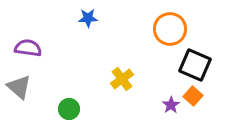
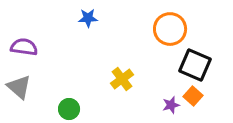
purple semicircle: moved 4 px left, 1 px up
purple star: rotated 18 degrees clockwise
